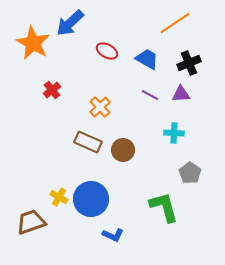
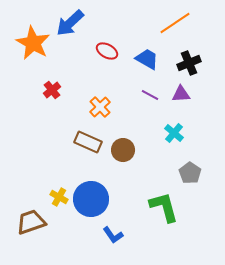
cyan cross: rotated 36 degrees clockwise
blue L-shape: rotated 30 degrees clockwise
